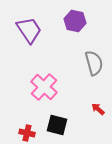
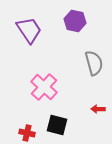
red arrow: rotated 40 degrees counterclockwise
